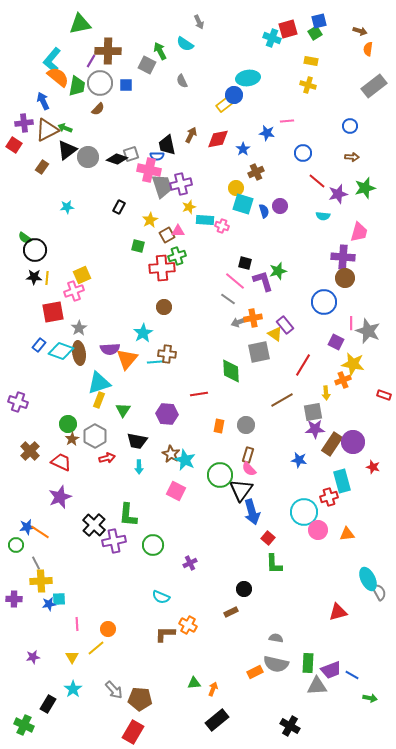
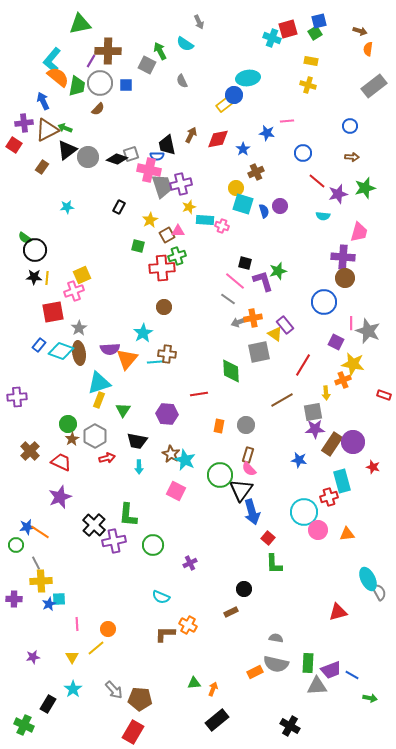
purple cross at (18, 402): moved 1 px left, 5 px up; rotated 24 degrees counterclockwise
blue star at (49, 604): rotated 16 degrees counterclockwise
